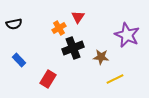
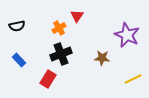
red triangle: moved 1 px left, 1 px up
black semicircle: moved 3 px right, 2 px down
black cross: moved 12 px left, 6 px down
brown star: moved 1 px right, 1 px down
yellow line: moved 18 px right
